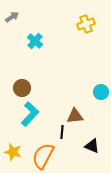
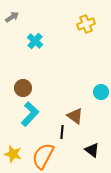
brown circle: moved 1 px right
brown triangle: rotated 42 degrees clockwise
black triangle: moved 4 px down; rotated 14 degrees clockwise
yellow star: moved 2 px down
